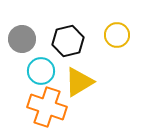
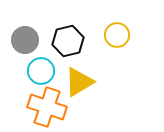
gray circle: moved 3 px right, 1 px down
